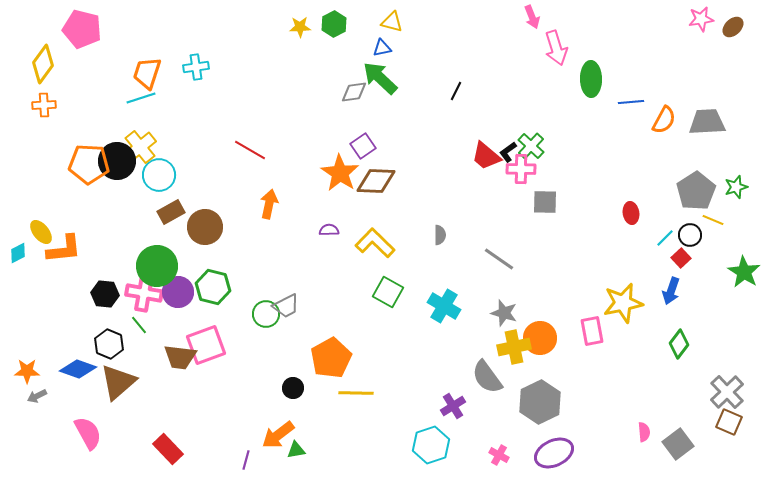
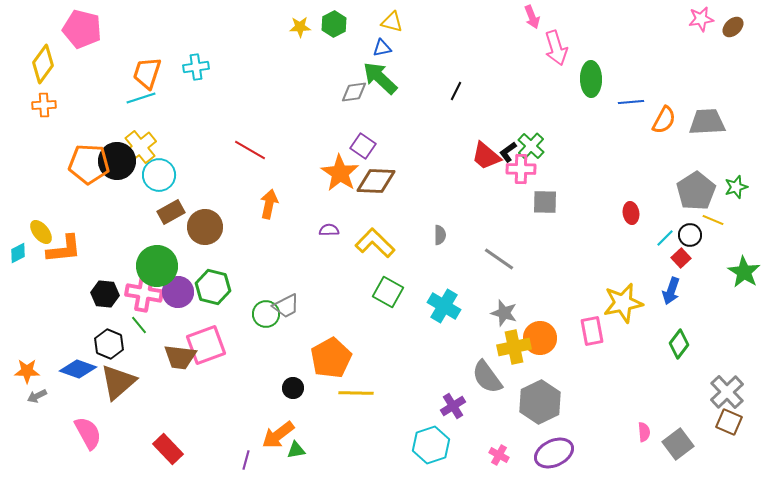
purple square at (363, 146): rotated 20 degrees counterclockwise
